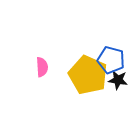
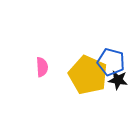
blue pentagon: moved 2 px down
